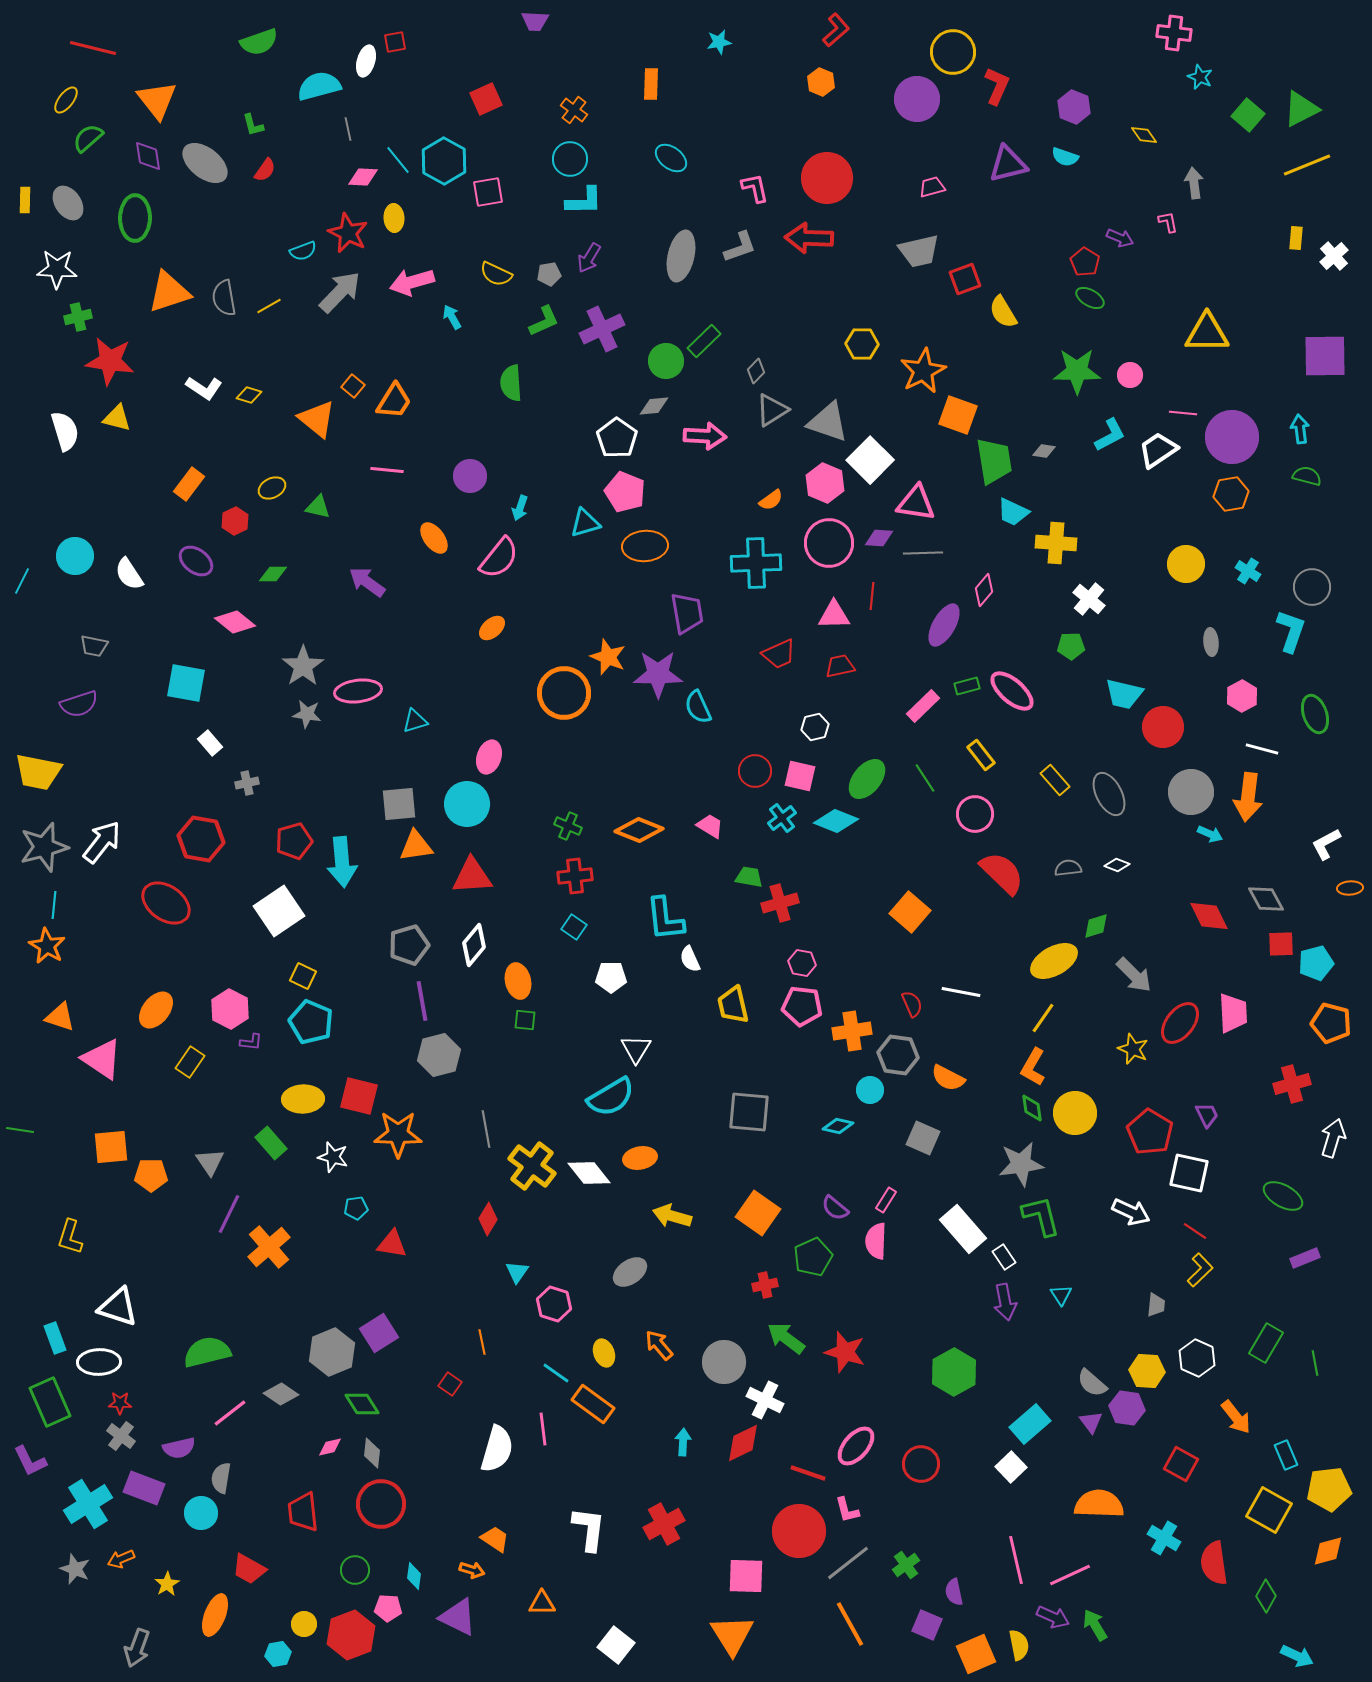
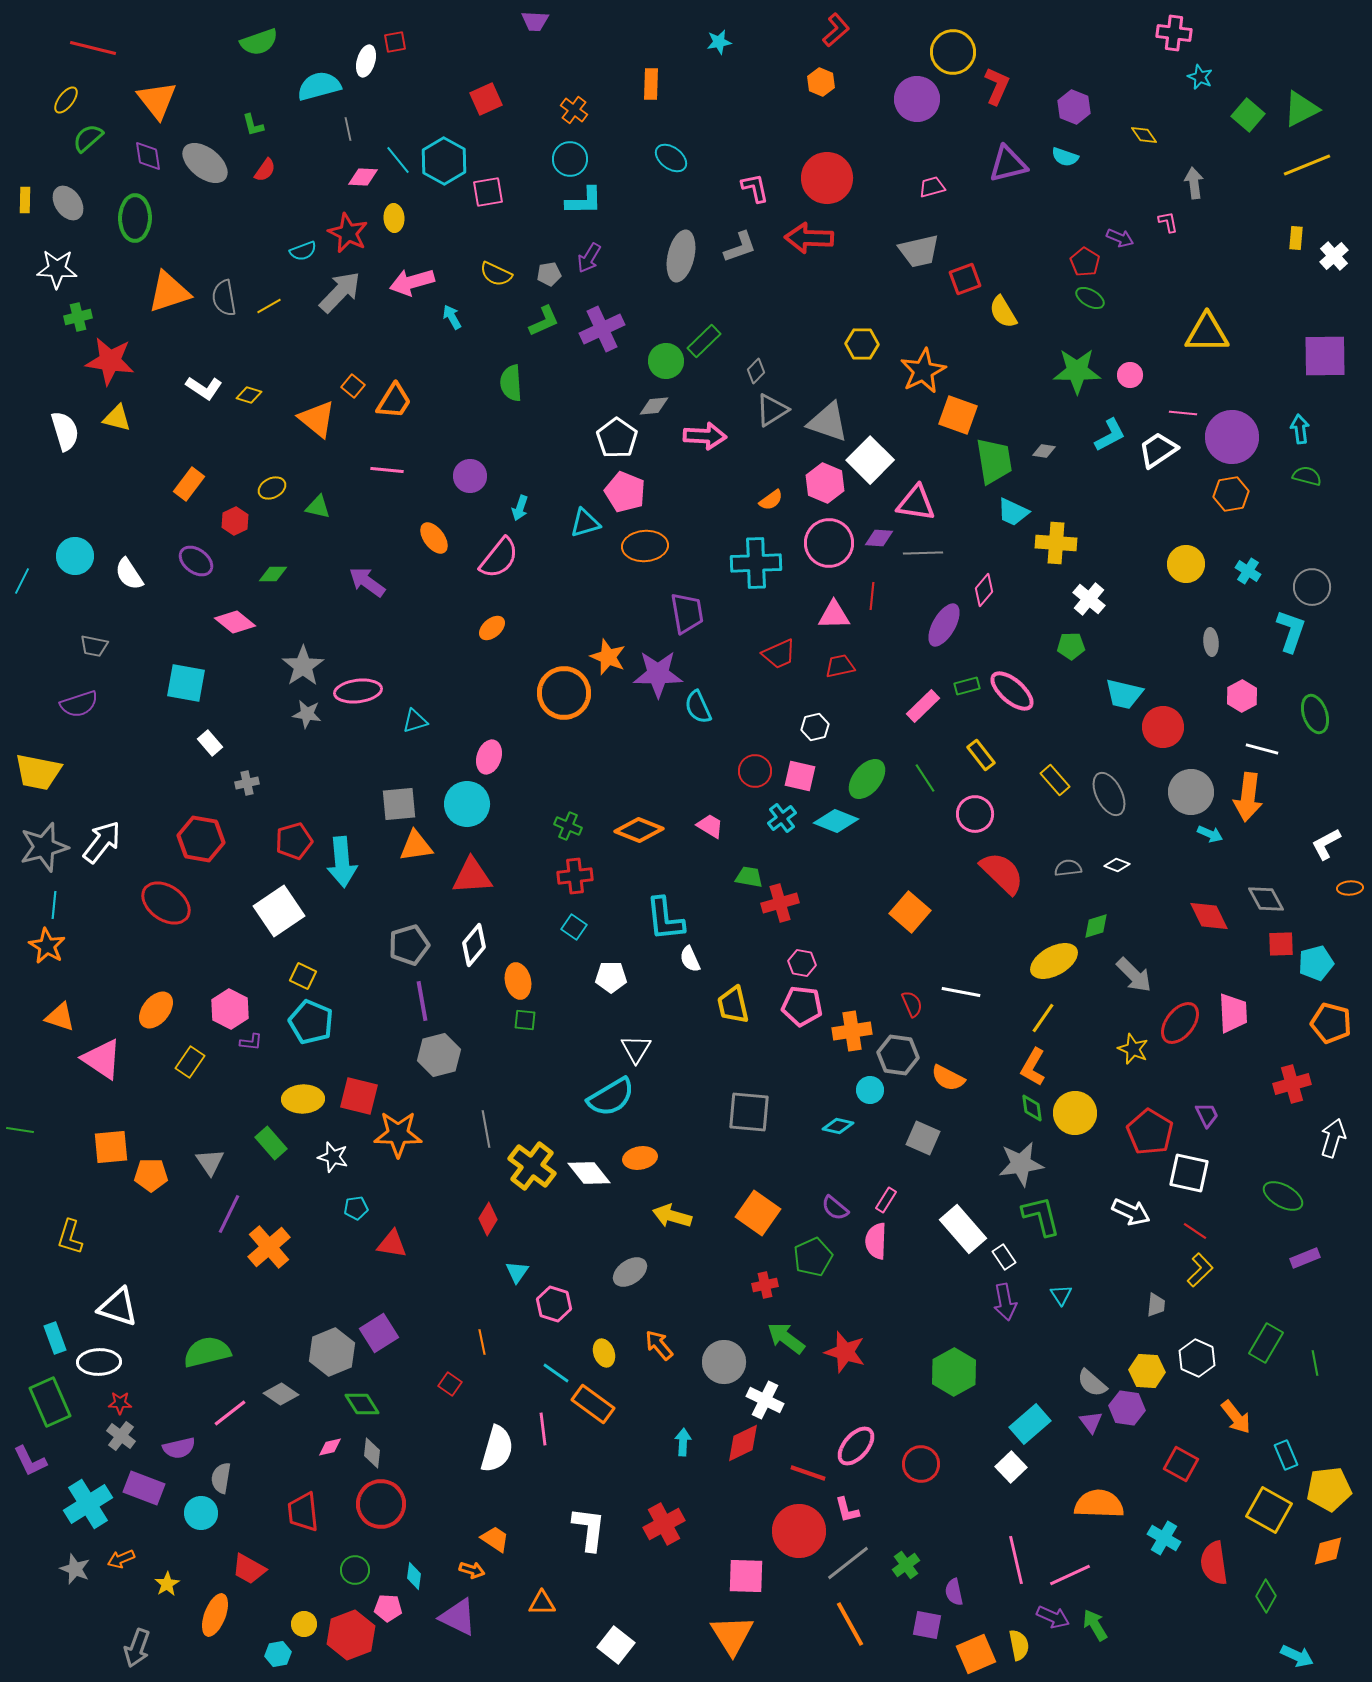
purple square at (927, 1625): rotated 12 degrees counterclockwise
